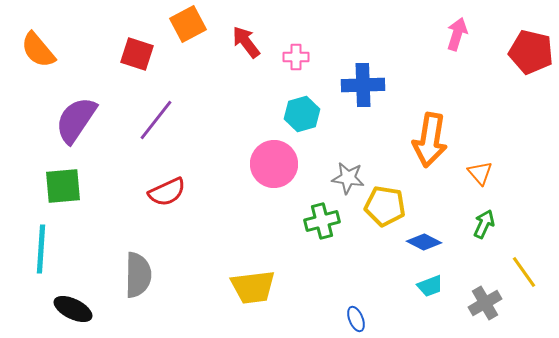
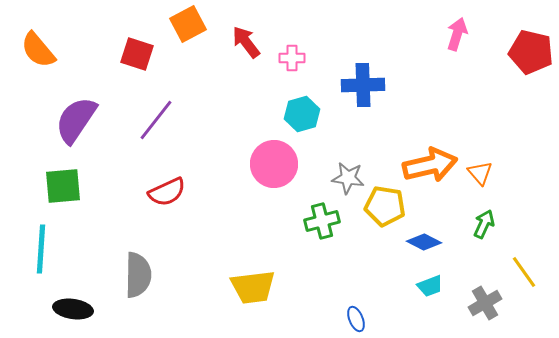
pink cross: moved 4 px left, 1 px down
orange arrow: moved 25 px down; rotated 112 degrees counterclockwise
black ellipse: rotated 18 degrees counterclockwise
